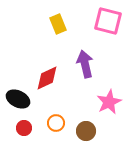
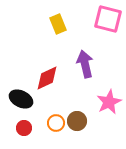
pink square: moved 2 px up
black ellipse: moved 3 px right
brown circle: moved 9 px left, 10 px up
